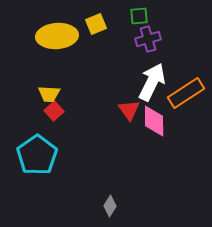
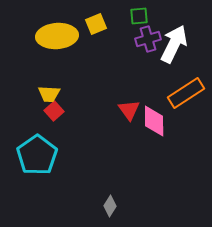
white arrow: moved 22 px right, 38 px up
